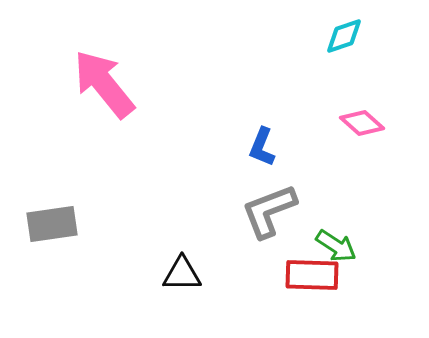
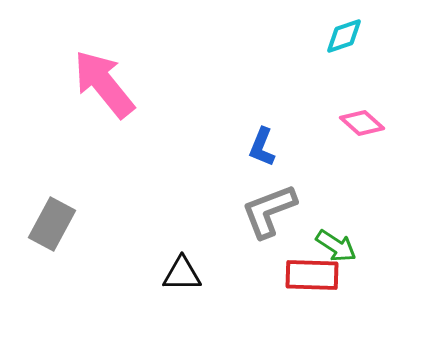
gray rectangle: rotated 54 degrees counterclockwise
